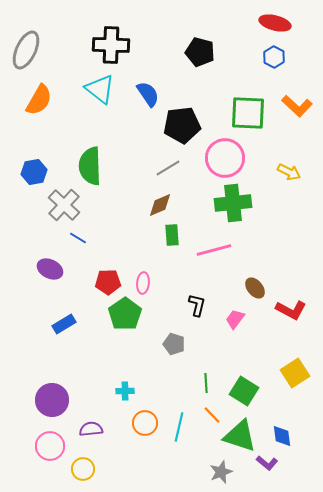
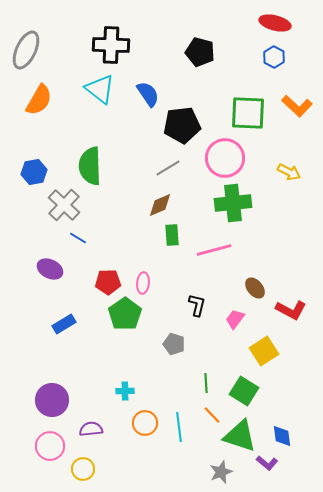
yellow square at (295, 373): moved 31 px left, 22 px up
cyan line at (179, 427): rotated 20 degrees counterclockwise
